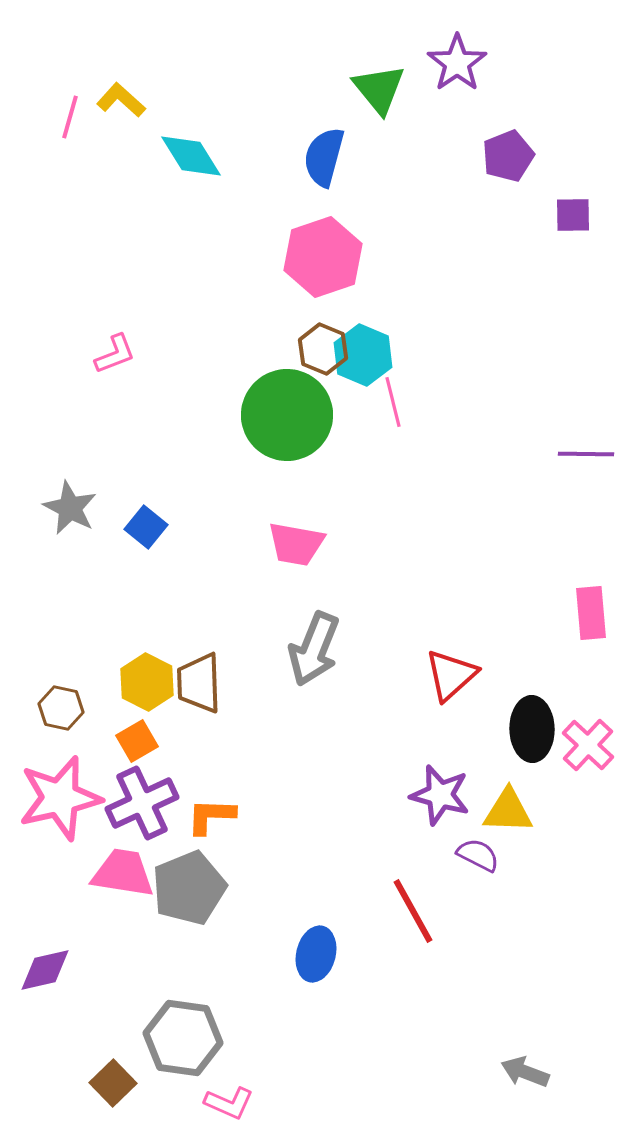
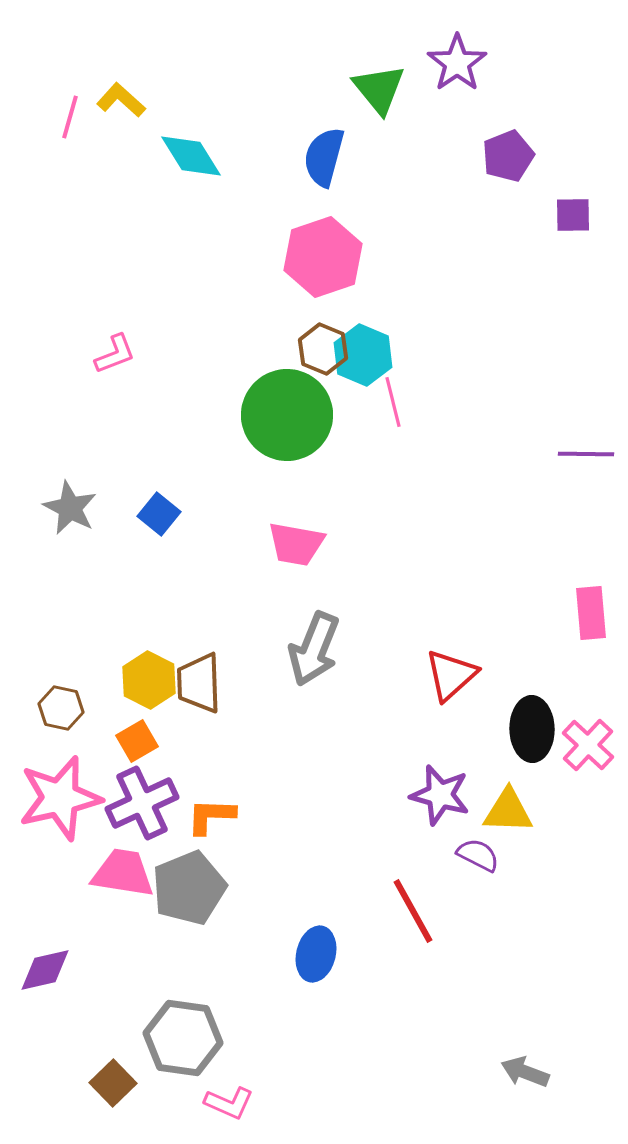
blue square at (146, 527): moved 13 px right, 13 px up
yellow hexagon at (147, 682): moved 2 px right, 2 px up
